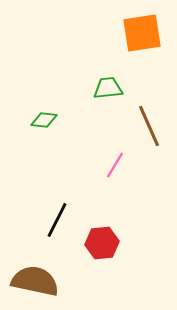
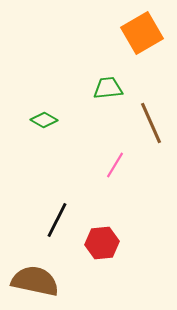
orange square: rotated 21 degrees counterclockwise
green diamond: rotated 24 degrees clockwise
brown line: moved 2 px right, 3 px up
